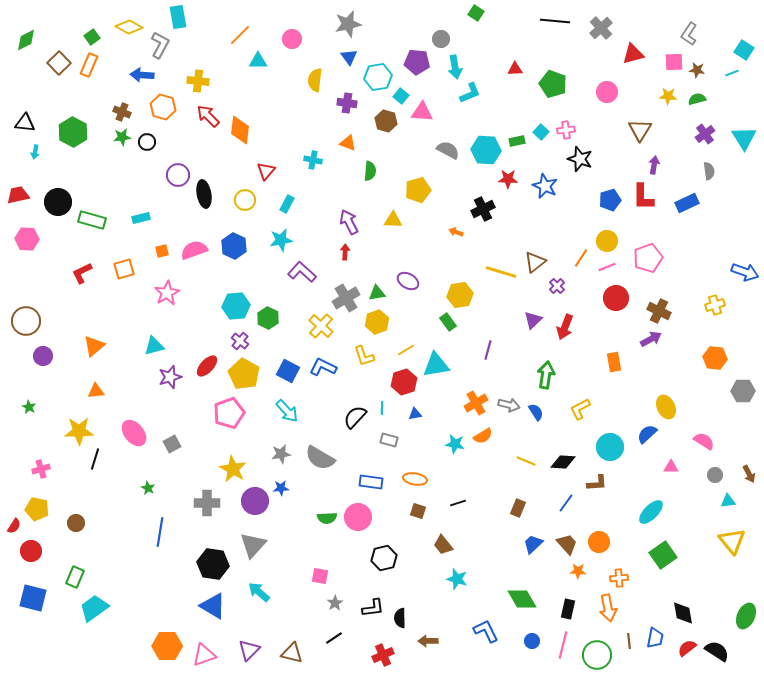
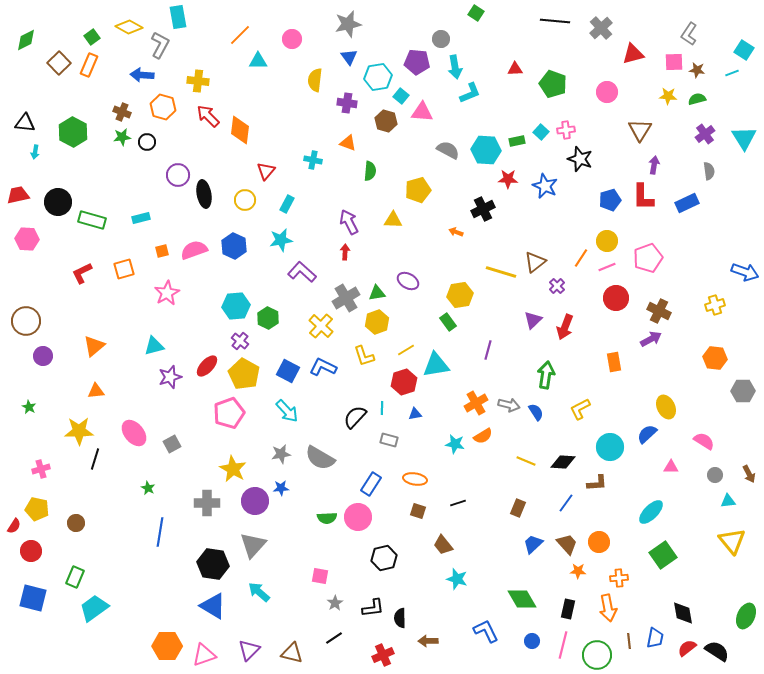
blue rectangle at (371, 482): moved 2 px down; rotated 65 degrees counterclockwise
